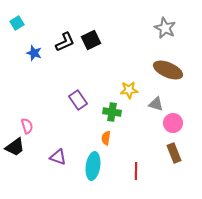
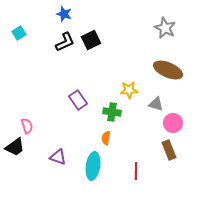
cyan square: moved 2 px right, 10 px down
blue star: moved 30 px right, 39 px up
brown rectangle: moved 5 px left, 3 px up
